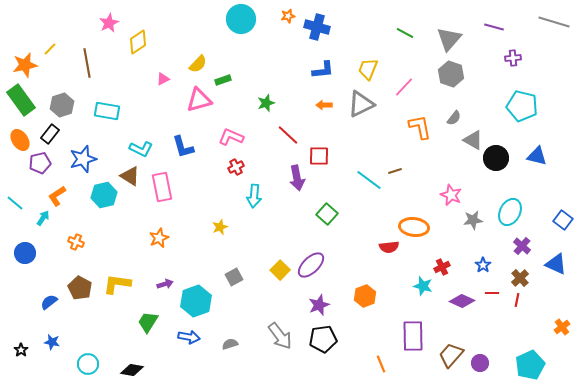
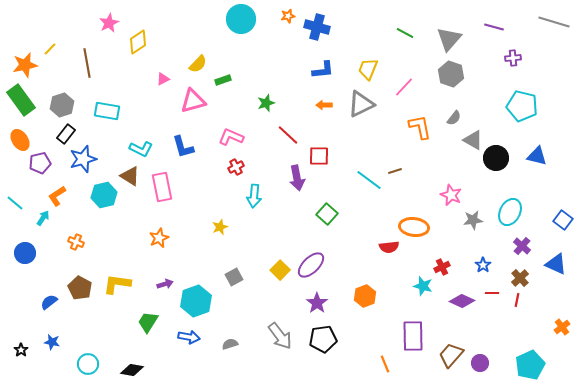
pink triangle at (199, 100): moved 6 px left, 1 px down
black rectangle at (50, 134): moved 16 px right
purple star at (319, 305): moved 2 px left, 2 px up; rotated 15 degrees counterclockwise
orange line at (381, 364): moved 4 px right
